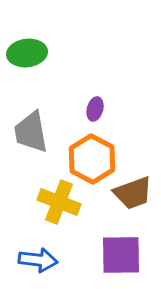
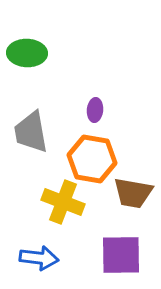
green ellipse: rotated 9 degrees clockwise
purple ellipse: moved 1 px down; rotated 10 degrees counterclockwise
orange hexagon: rotated 18 degrees counterclockwise
brown trapezoid: rotated 30 degrees clockwise
yellow cross: moved 4 px right
blue arrow: moved 1 px right, 2 px up
